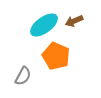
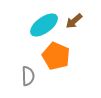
brown arrow: rotated 18 degrees counterclockwise
gray semicircle: moved 5 px right; rotated 30 degrees counterclockwise
